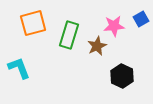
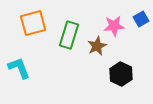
black hexagon: moved 1 px left, 2 px up
